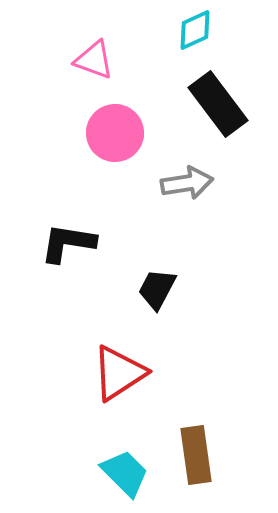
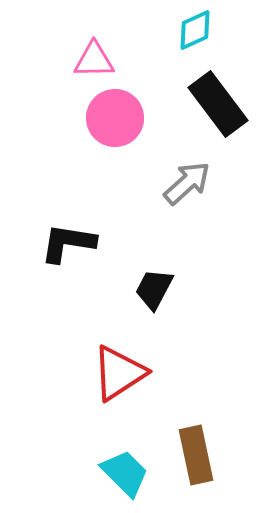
pink triangle: rotated 21 degrees counterclockwise
pink circle: moved 15 px up
gray arrow: rotated 33 degrees counterclockwise
black trapezoid: moved 3 px left
brown rectangle: rotated 4 degrees counterclockwise
